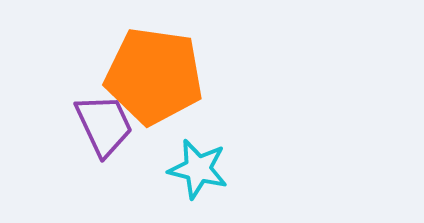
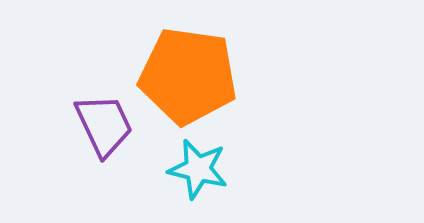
orange pentagon: moved 34 px right
